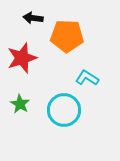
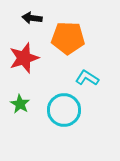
black arrow: moved 1 px left
orange pentagon: moved 1 px right, 2 px down
red star: moved 2 px right
